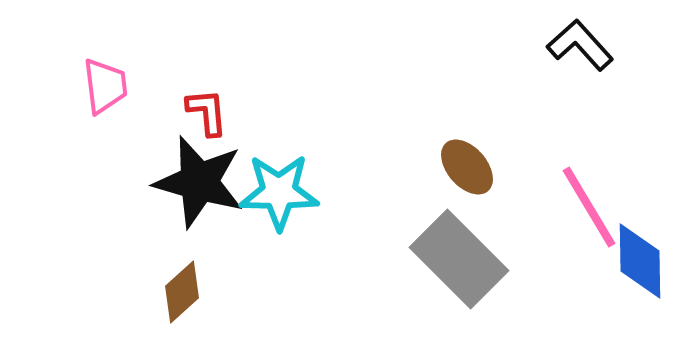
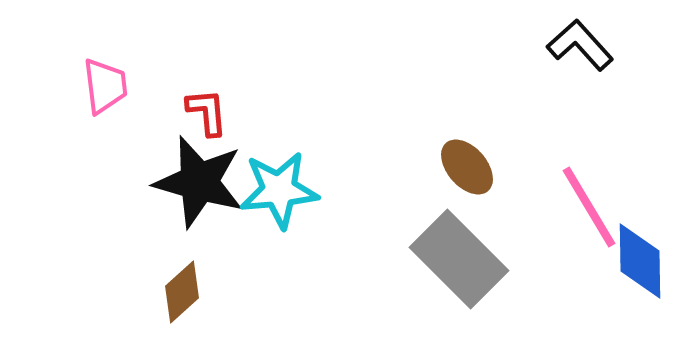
cyan star: moved 2 px up; rotated 6 degrees counterclockwise
